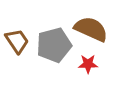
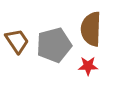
brown semicircle: rotated 112 degrees counterclockwise
red star: moved 2 px down
